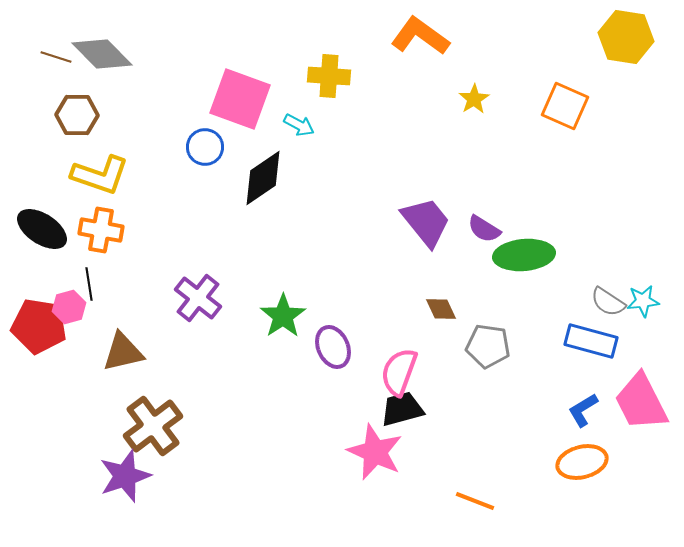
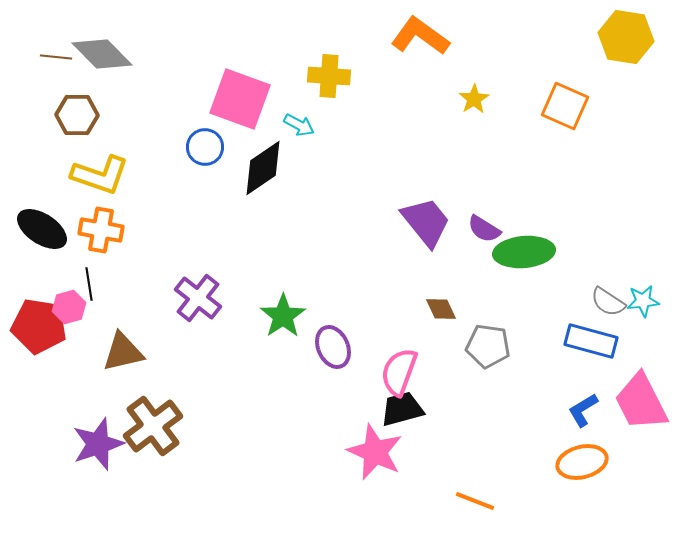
brown line: rotated 12 degrees counterclockwise
black diamond: moved 10 px up
green ellipse: moved 3 px up
purple star: moved 27 px left, 32 px up
